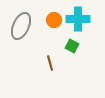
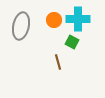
gray ellipse: rotated 12 degrees counterclockwise
green square: moved 4 px up
brown line: moved 8 px right, 1 px up
